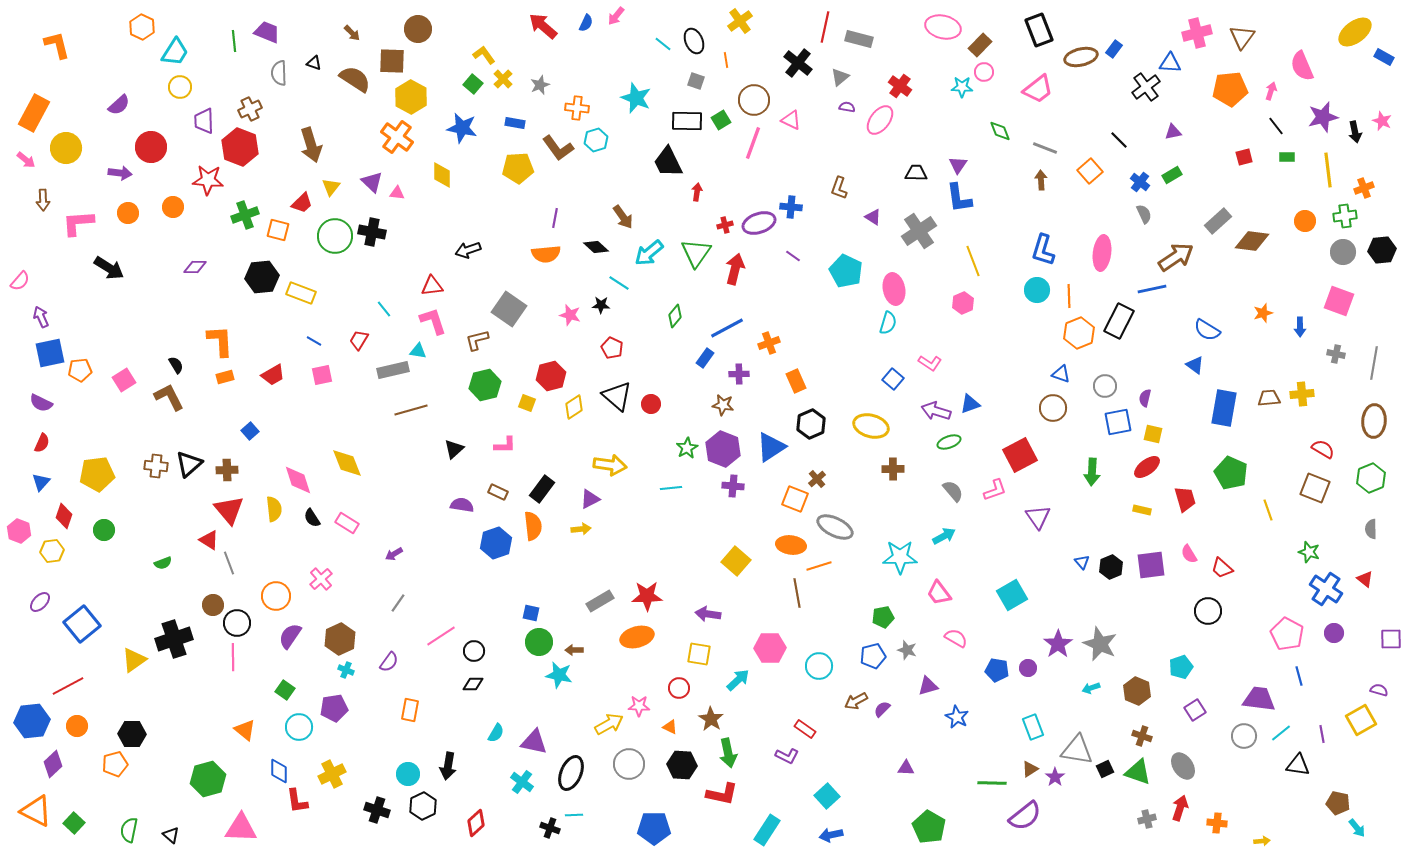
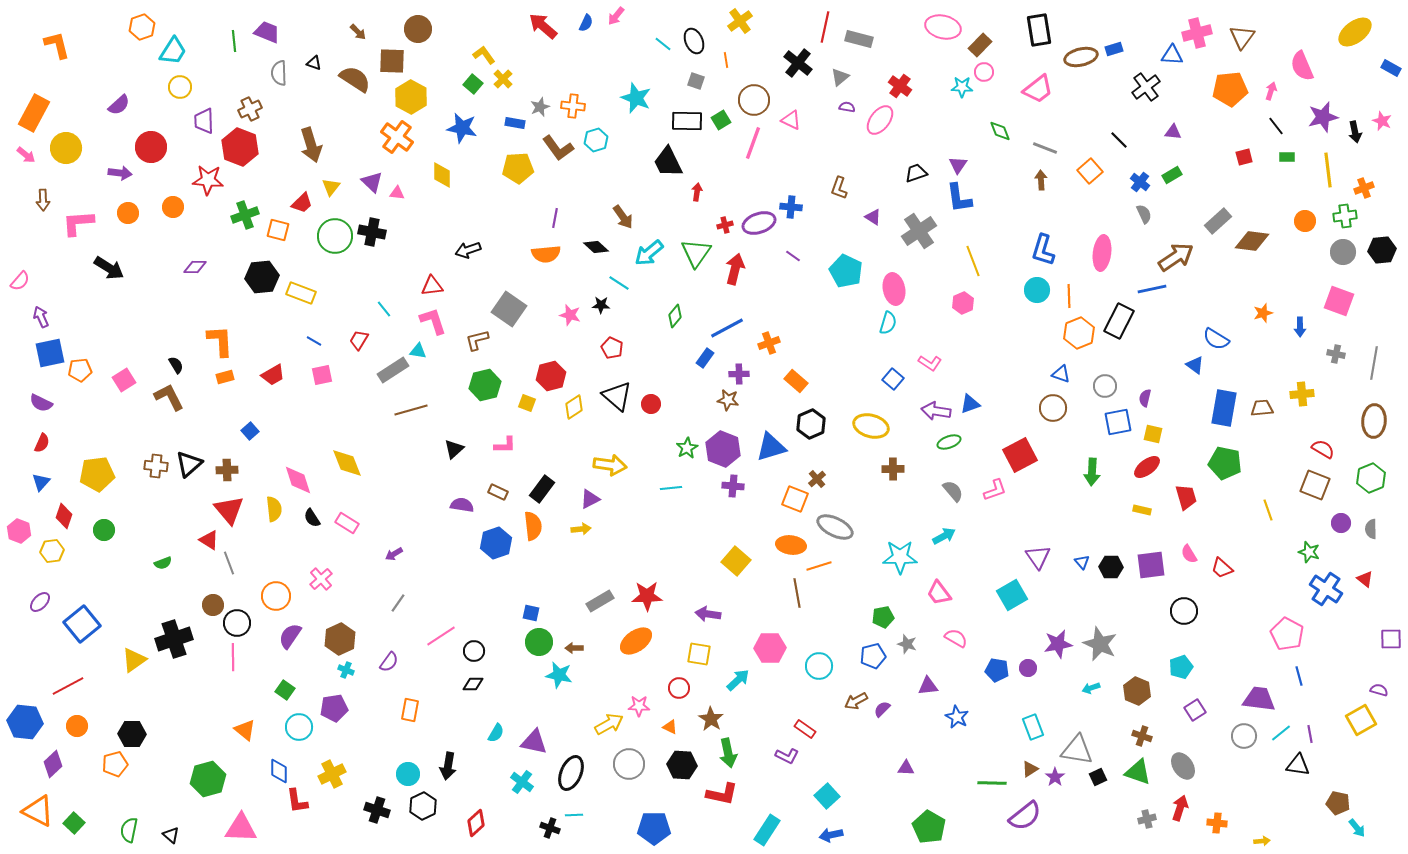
orange hexagon at (142, 27): rotated 15 degrees clockwise
black rectangle at (1039, 30): rotated 12 degrees clockwise
brown arrow at (352, 33): moved 6 px right, 1 px up
blue rectangle at (1114, 49): rotated 36 degrees clockwise
cyan trapezoid at (175, 52): moved 2 px left, 1 px up
blue rectangle at (1384, 57): moved 7 px right, 11 px down
blue triangle at (1170, 63): moved 2 px right, 8 px up
gray star at (540, 85): moved 22 px down
orange cross at (577, 108): moved 4 px left, 2 px up
purple triangle at (1173, 132): rotated 18 degrees clockwise
pink arrow at (26, 160): moved 5 px up
black trapezoid at (916, 173): rotated 20 degrees counterclockwise
blue semicircle at (1207, 330): moved 9 px right, 9 px down
gray rectangle at (393, 370): rotated 20 degrees counterclockwise
orange rectangle at (796, 381): rotated 25 degrees counterclockwise
brown trapezoid at (1269, 398): moved 7 px left, 10 px down
brown star at (723, 405): moved 5 px right, 5 px up
purple arrow at (936, 411): rotated 8 degrees counterclockwise
blue triangle at (771, 447): rotated 16 degrees clockwise
green pentagon at (1231, 473): moved 6 px left, 10 px up; rotated 12 degrees counterclockwise
brown square at (1315, 488): moved 3 px up
red trapezoid at (1185, 499): moved 1 px right, 2 px up
purple triangle at (1038, 517): moved 40 px down
black hexagon at (1111, 567): rotated 25 degrees clockwise
black circle at (1208, 611): moved 24 px left
purple circle at (1334, 633): moved 7 px right, 110 px up
orange ellipse at (637, 637): moved 1 px left, 4 px down; rotated 20 degrees counterclockwise
purple star at (1058, 644): rotated 24 degrees clockwise
brown arrow at (574, 650): moved 2 px up
gray star at (907, 650): moved 6 px up
purple triangle at (928, 686): rotated 10 degrees clockwise
blue hexagon at (32, 721): moved 7 px left, 1 px down; rotated 12 degrees clockwise
purple line at (1322, 734): moved 12 px left
black square at (1105, 769): moved 7 px left, 8 px down
orange triangle at (36, 811): moved 2 px right
